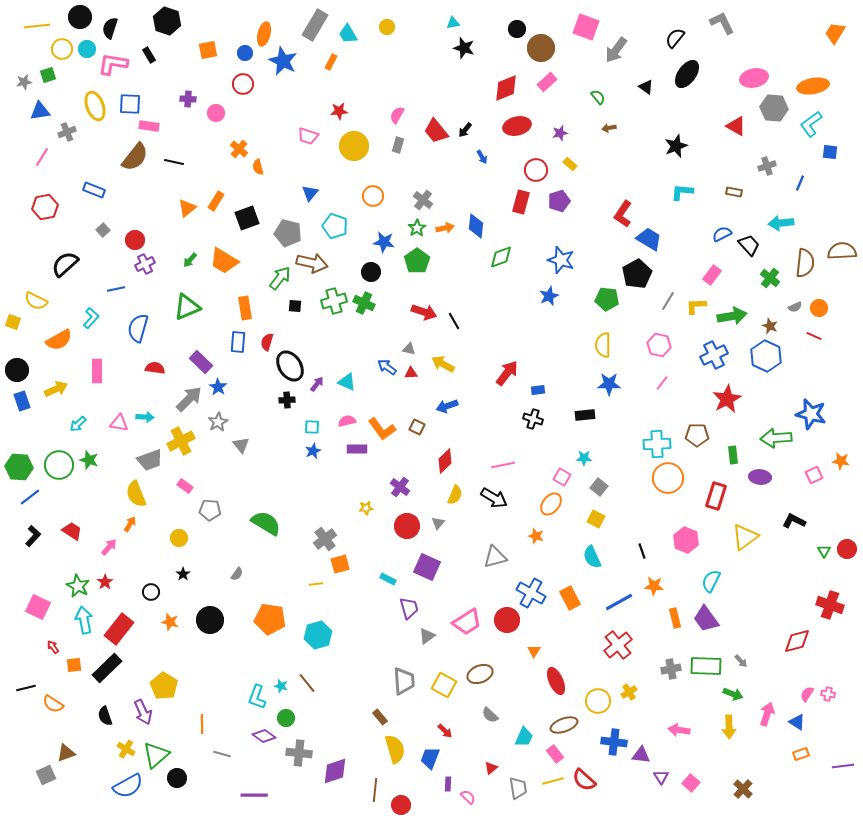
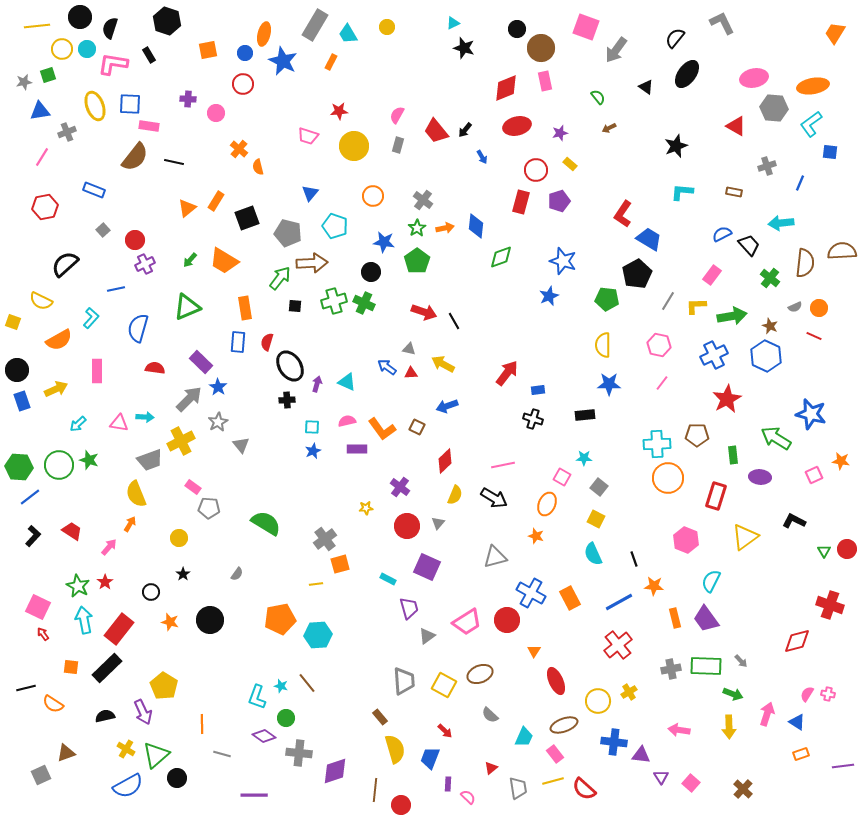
cyan triangle at (453, 23): rotated 16 degrees counterclockwise
pink rectangle at (547, 82): moved 2 px left, 1 px up; rotated 60 degrees counterclockwise
brown arrow at (609, 128): rotated 16 degrees counterclockwise
blue star at (561, 260): moved 2 px right, 1 px down
brown arrow at (312, 263): rotated 16 degrees counterclockwise
yellow semicircle at (36, 301): moved 5 px right
purple arrow at (317, 384): rotated 21 degrees counterclockwise
green arrow at (776, 438): rotated 36 degrees clockwise
pink rectangle at (185, 486): moved 8 px right, 1 px down
orange ellipse at (551, 504): moved 4 px left; rotated 15 degrees counterclockwise
gray pentagon at (210, 510): moved 1 px left, 2 px up
black line at (642, 551): moved 8 px left, 8 px down
cyan semicircle at (592, 557): moved 1 px right, 3 px up
orange pentagon at (270, 619): moved 10 px right; rotated 20 degrees counterclockwise
cyan hexagon at (318, 635): rotated 12 degrees clockwise
red arrow at (53, 647): moved 10 px left, 13 px up
orange square at (74, 665): moved 3 px left, 2 px down; rotated 14 degrees clockwise
black semicircle at (105, 716): rotated 96 degrees clockwise
gray square at (46, 775): moved 5 px left
red semicircle at (584, 780): moved 9 px down
